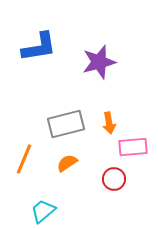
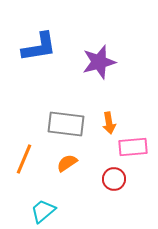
gray rectangle: rotated 21 degrees clockwise
